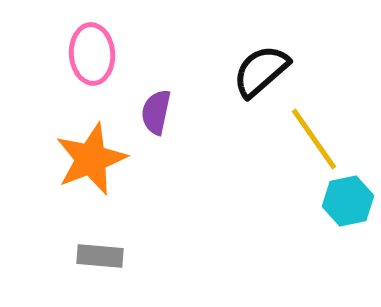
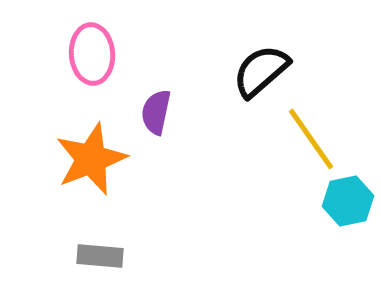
yellow line: moved 3 px left
